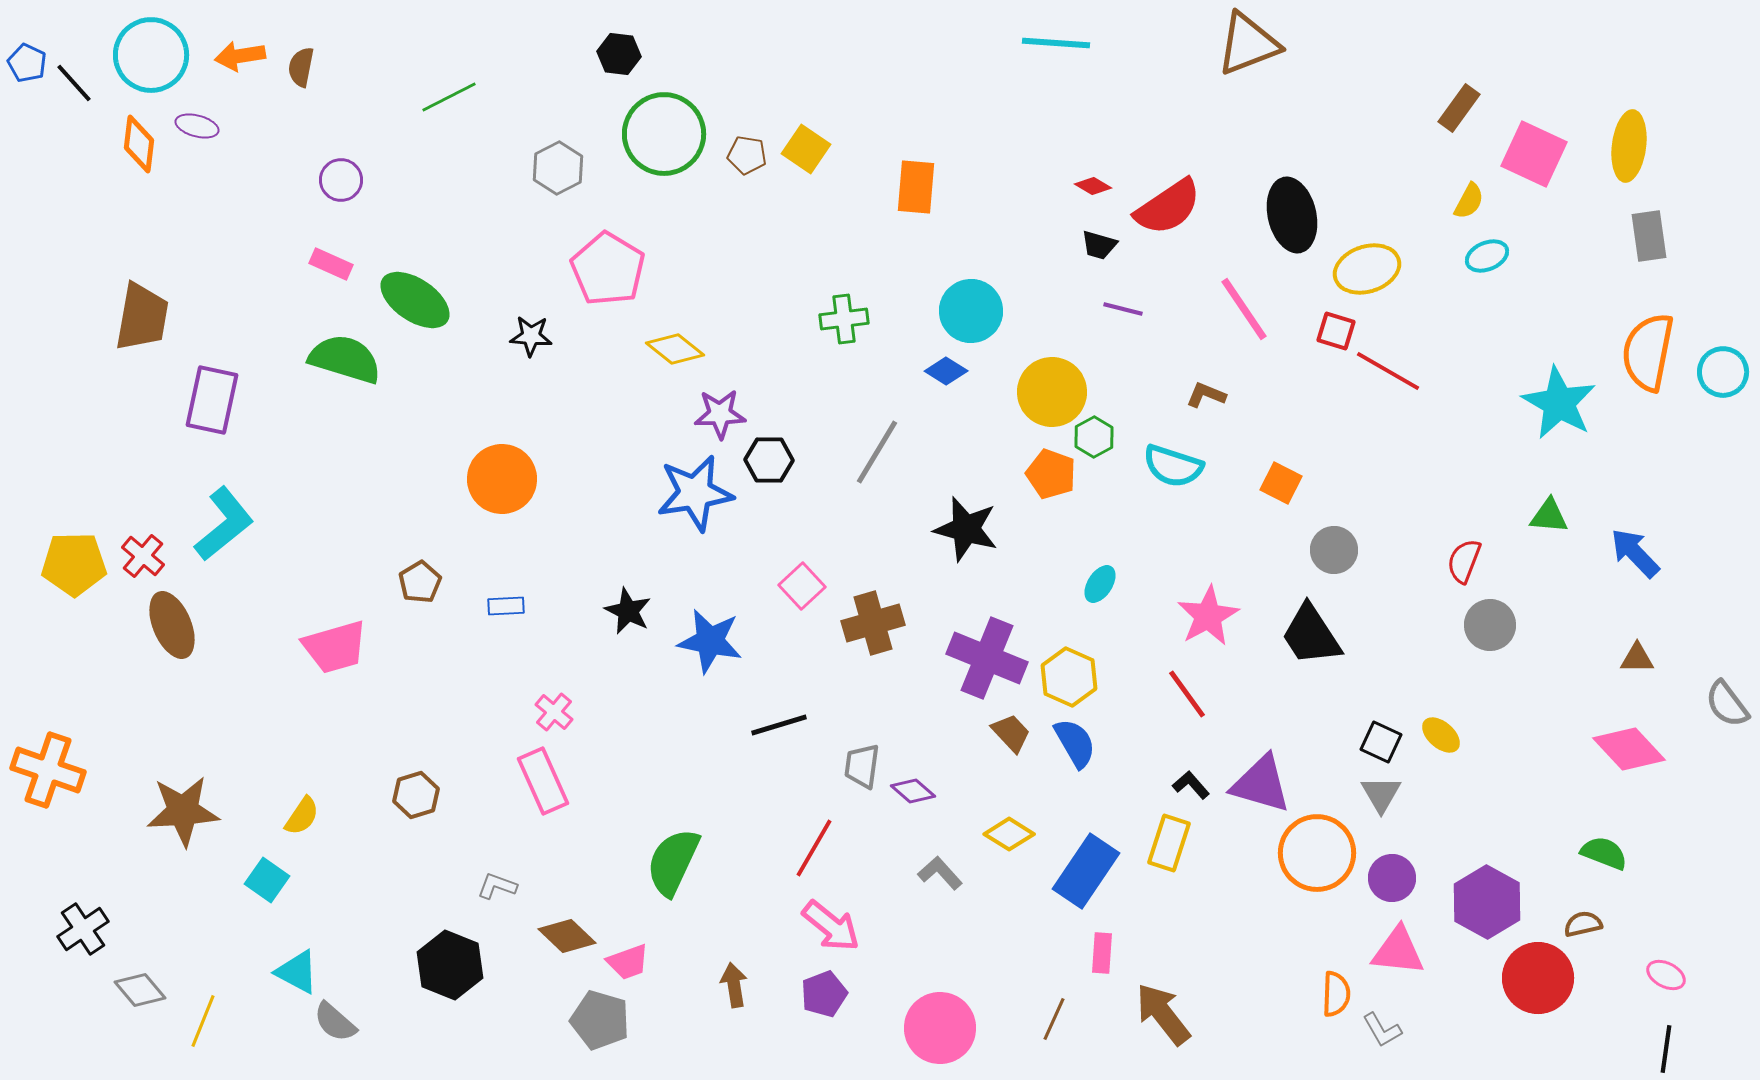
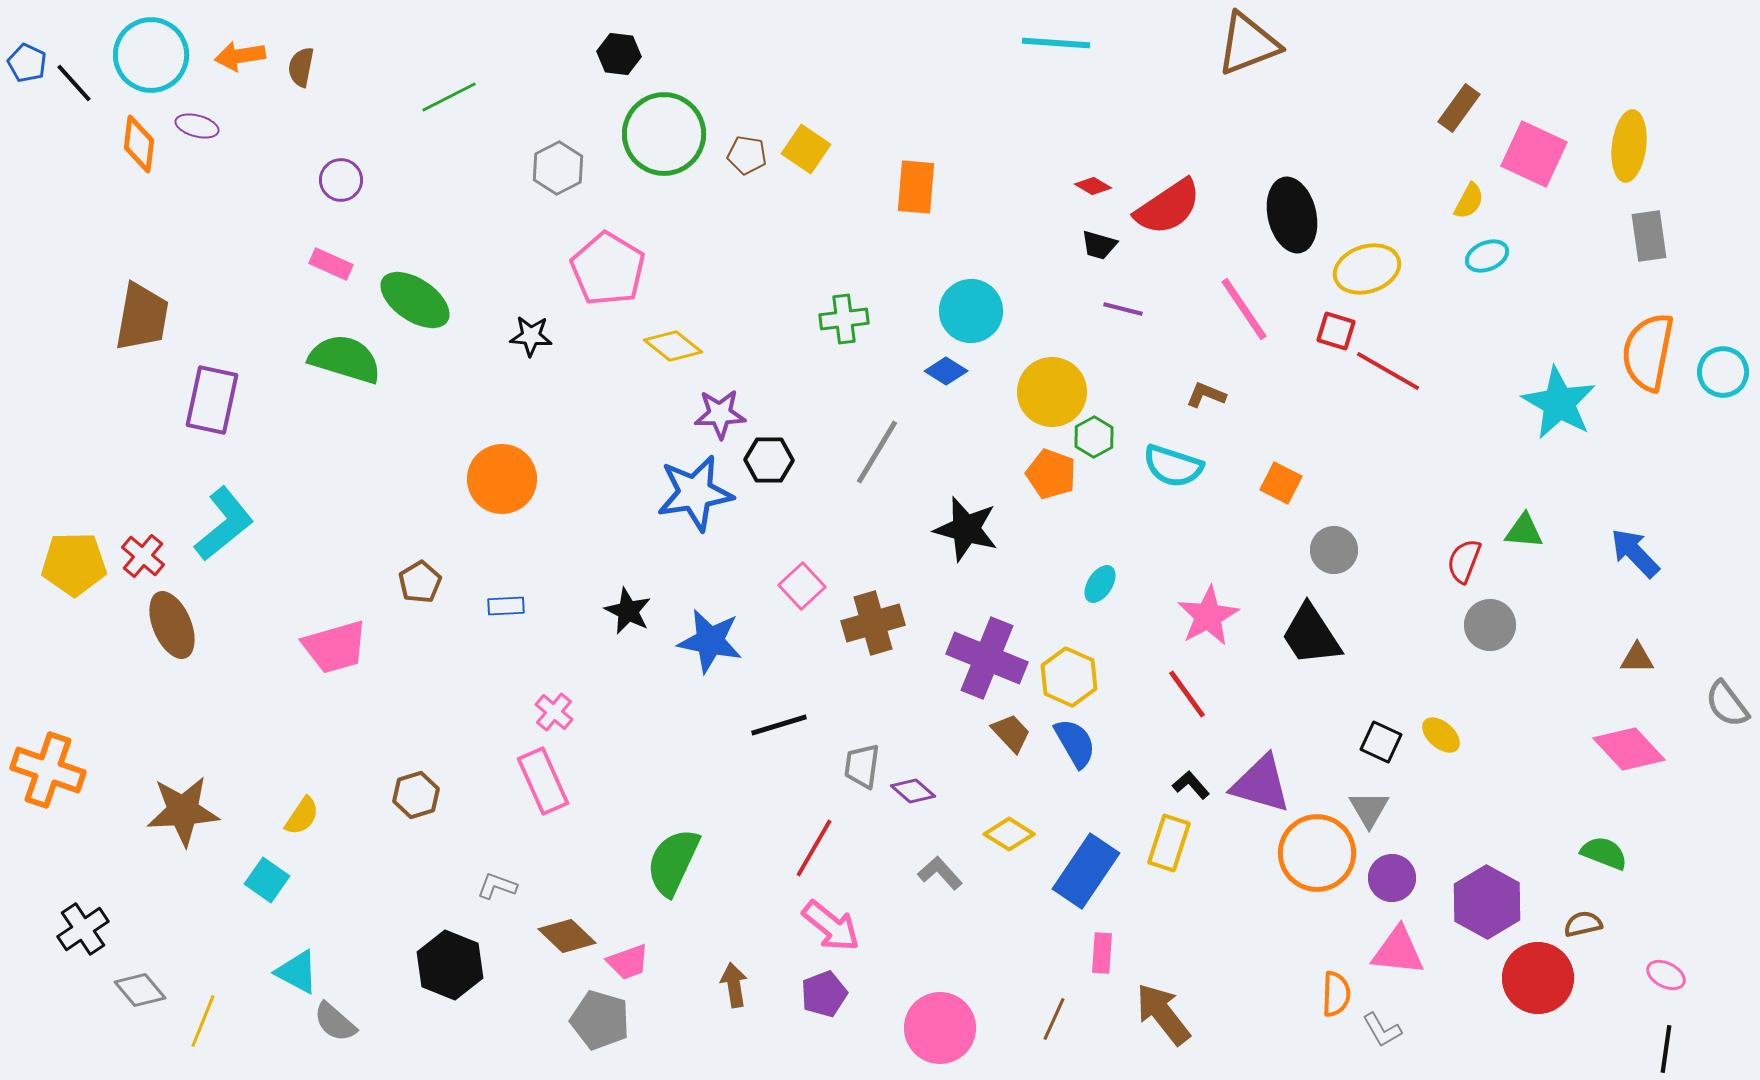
yellow diamond at (675, 349): moved 2 px left, 3 px up
green triangle at (1549, 516): moved 25 px left, 15 px down
gray triangle at (1381, 794): moved 12 px left, 15 px down
